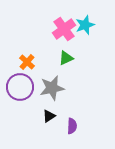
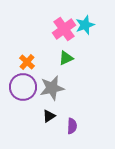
purple circle: moved 3 px right
